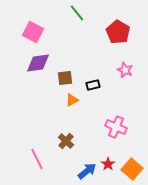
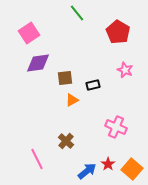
pink square: moved 4 px left, 1 px down; rotated 30 degrees clockwise
